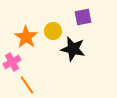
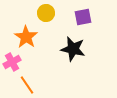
yellow circle: moved 7 px left, 18 px up
